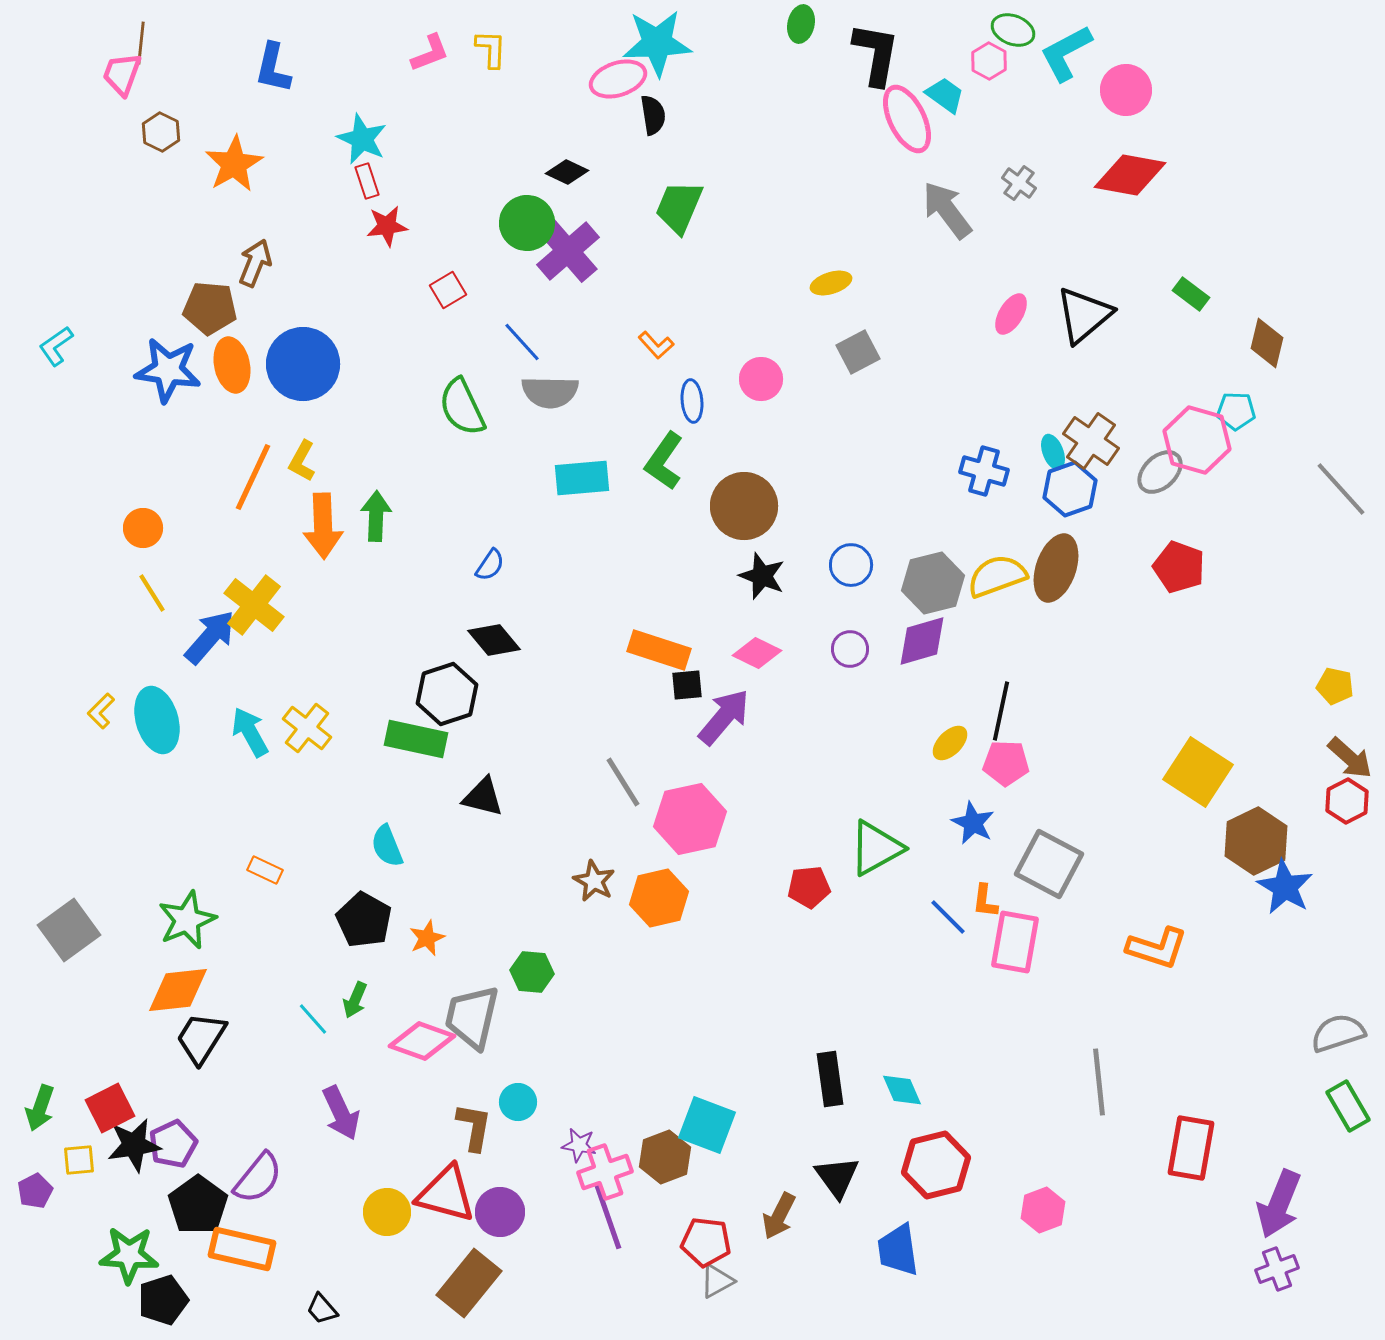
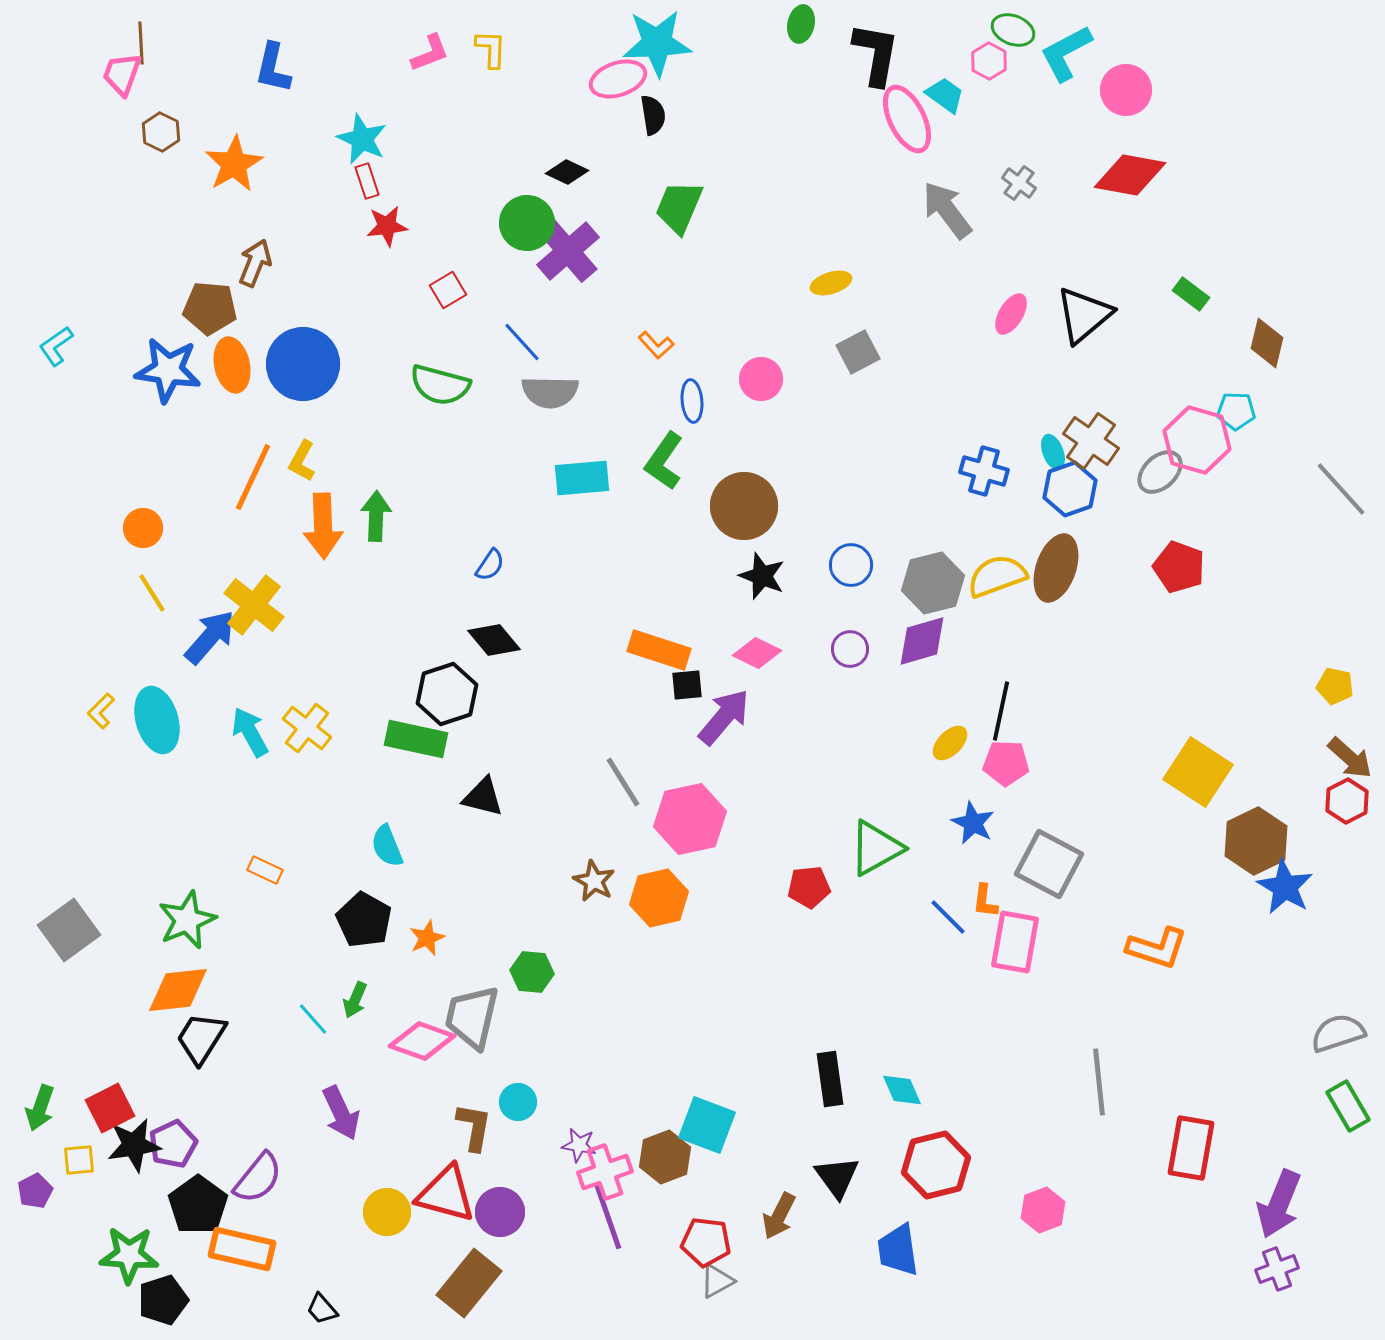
brown line at (141, 43): rotated 9 degrees counterclockwise
green semicircle at (462, 407): moved 22 px left, 22 px up; rotated 50 degrees counterclockwise
